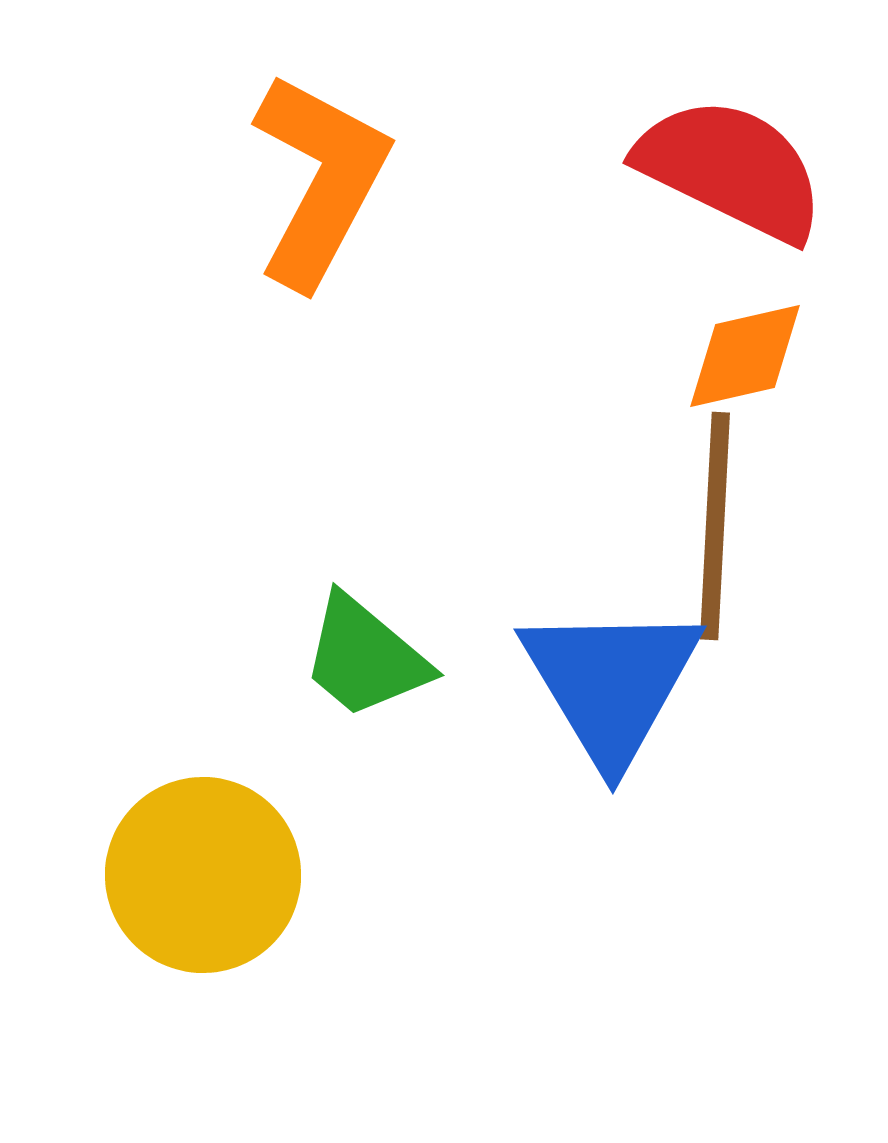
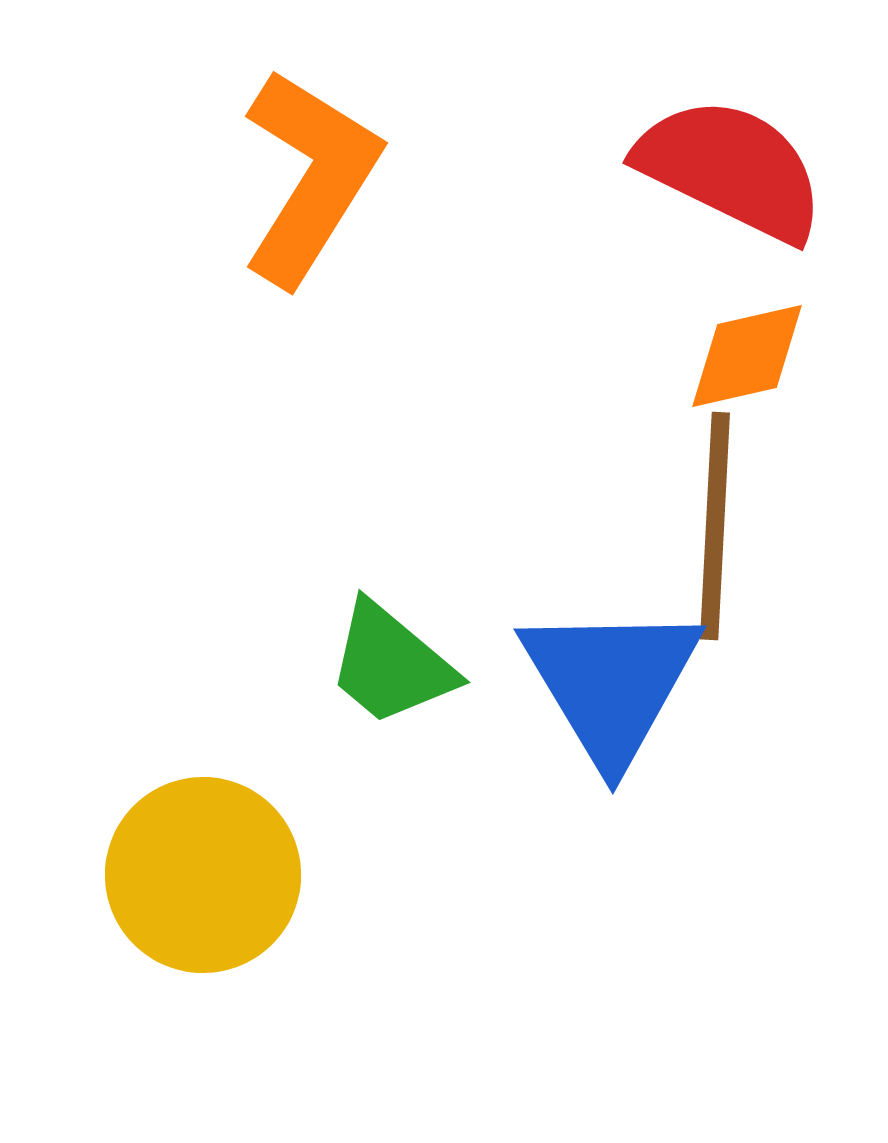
orange L-shape: moved 10 px left, 3 px up; rotated 4 degrees clockwise
orange diamond: moved 2 px right
green trapezoid: moved 26 px right, 7 px down
